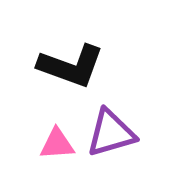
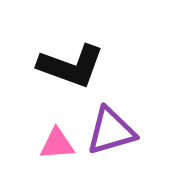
purple triangle: moved 2 px up
